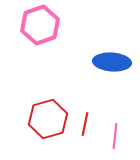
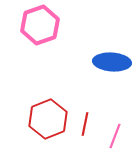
red hexagon: rotated 6 degrees counterclockwise
pink line: rotated 15 degrees clockwise
